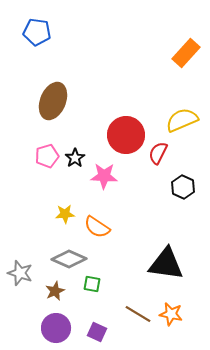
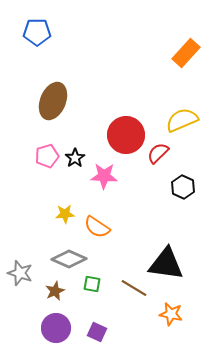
blue pentagon: rotated 8 degrees counterclockwise
red semicircle: rotated 20 degrees clockwise
brown line: moved 4 px left, 26 px up
